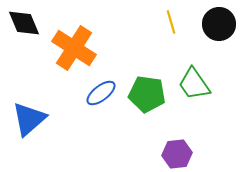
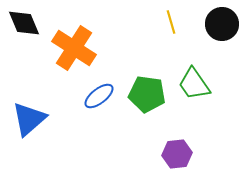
black circle: moved 3 px right
blue ellipse: moved 2 px left, 3 px down
